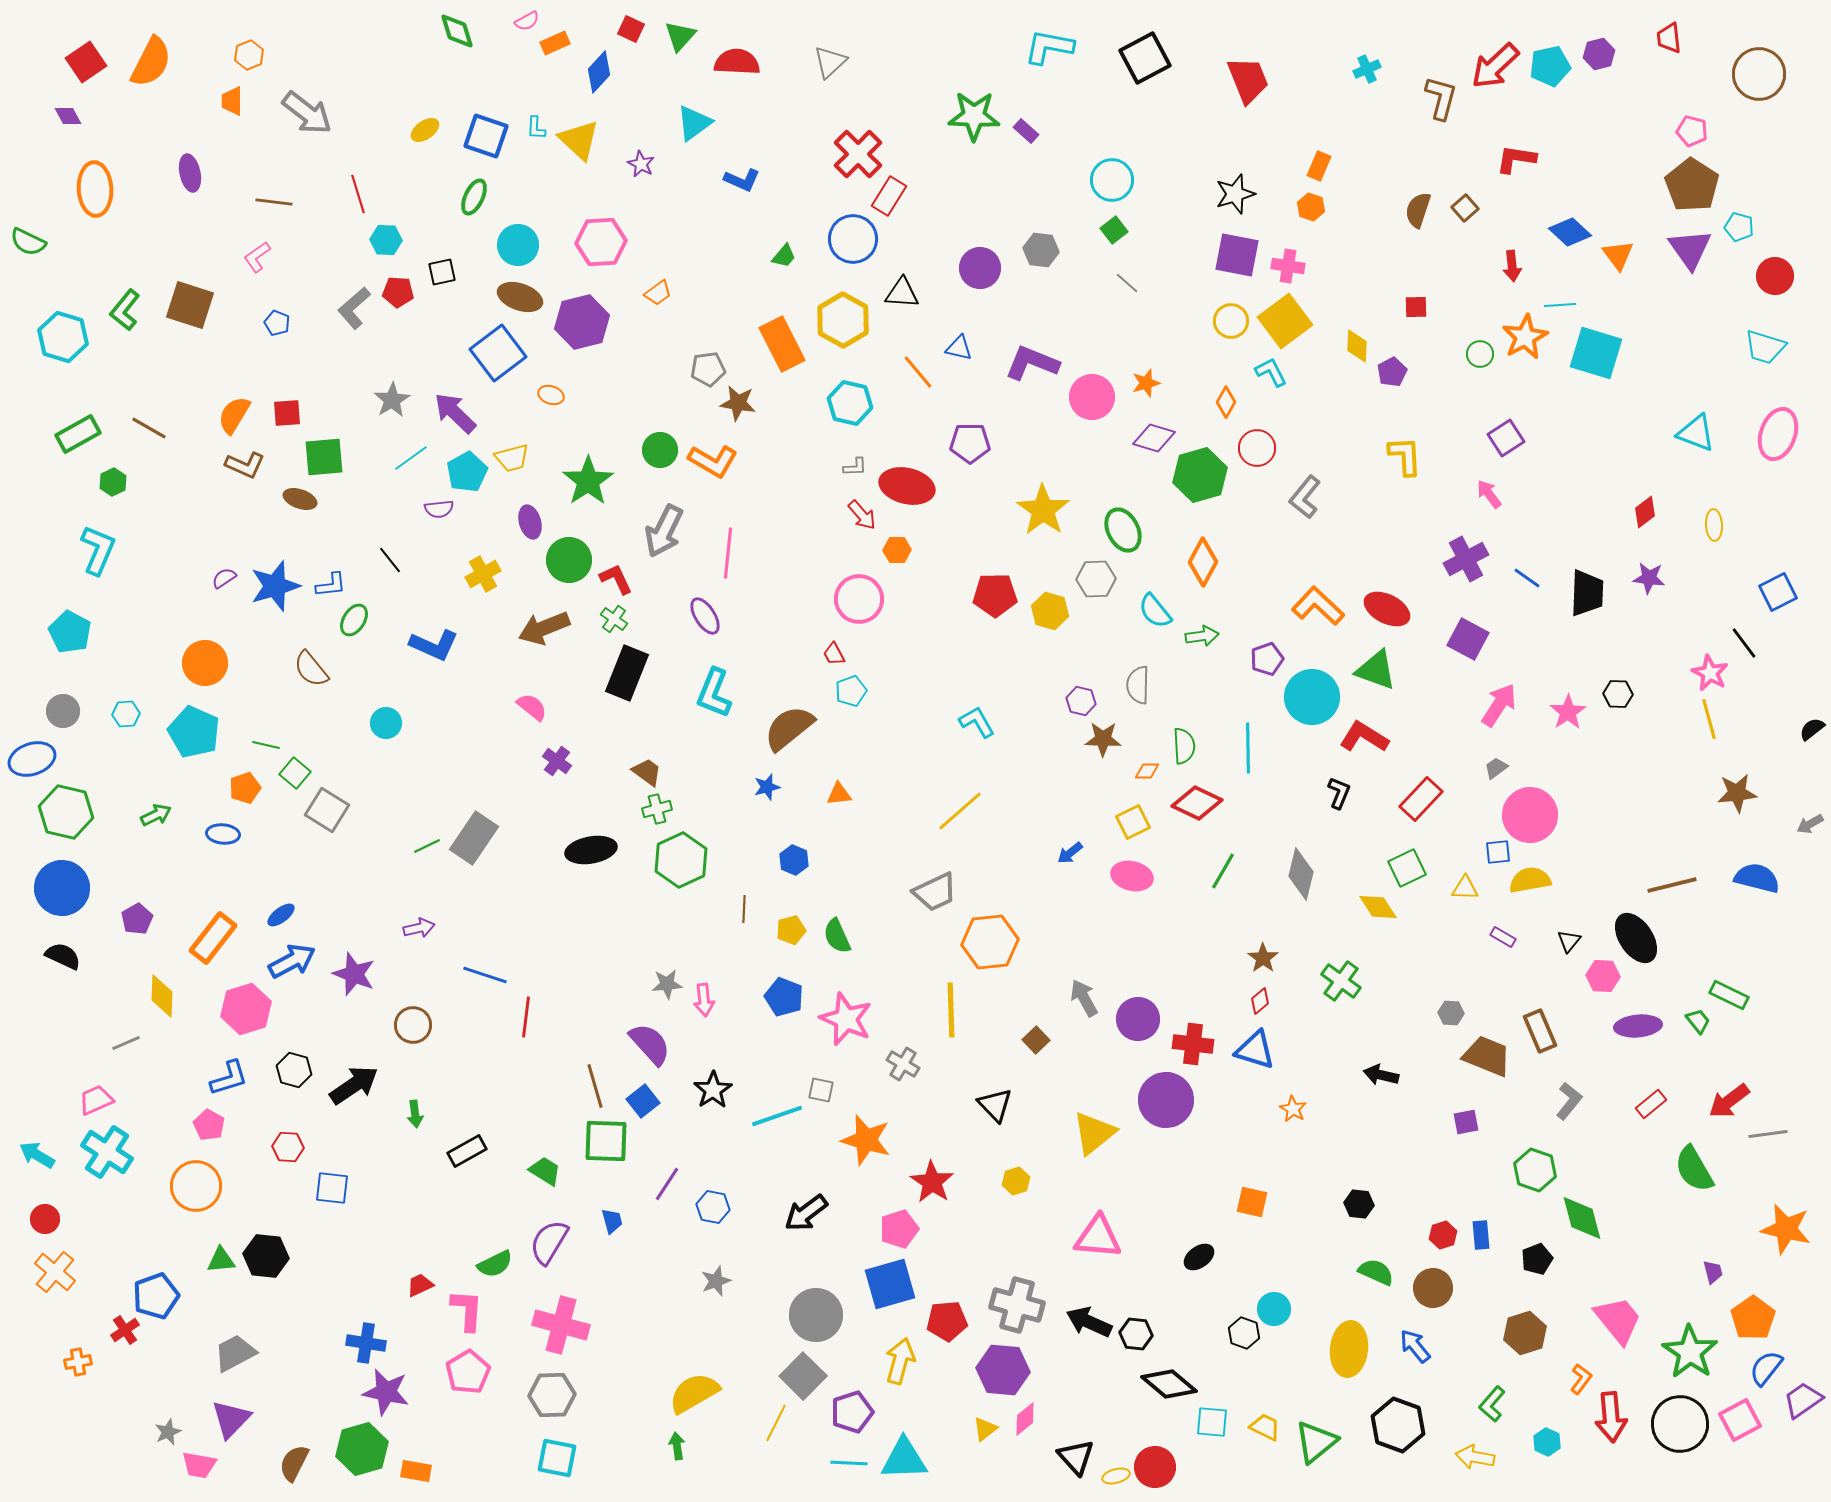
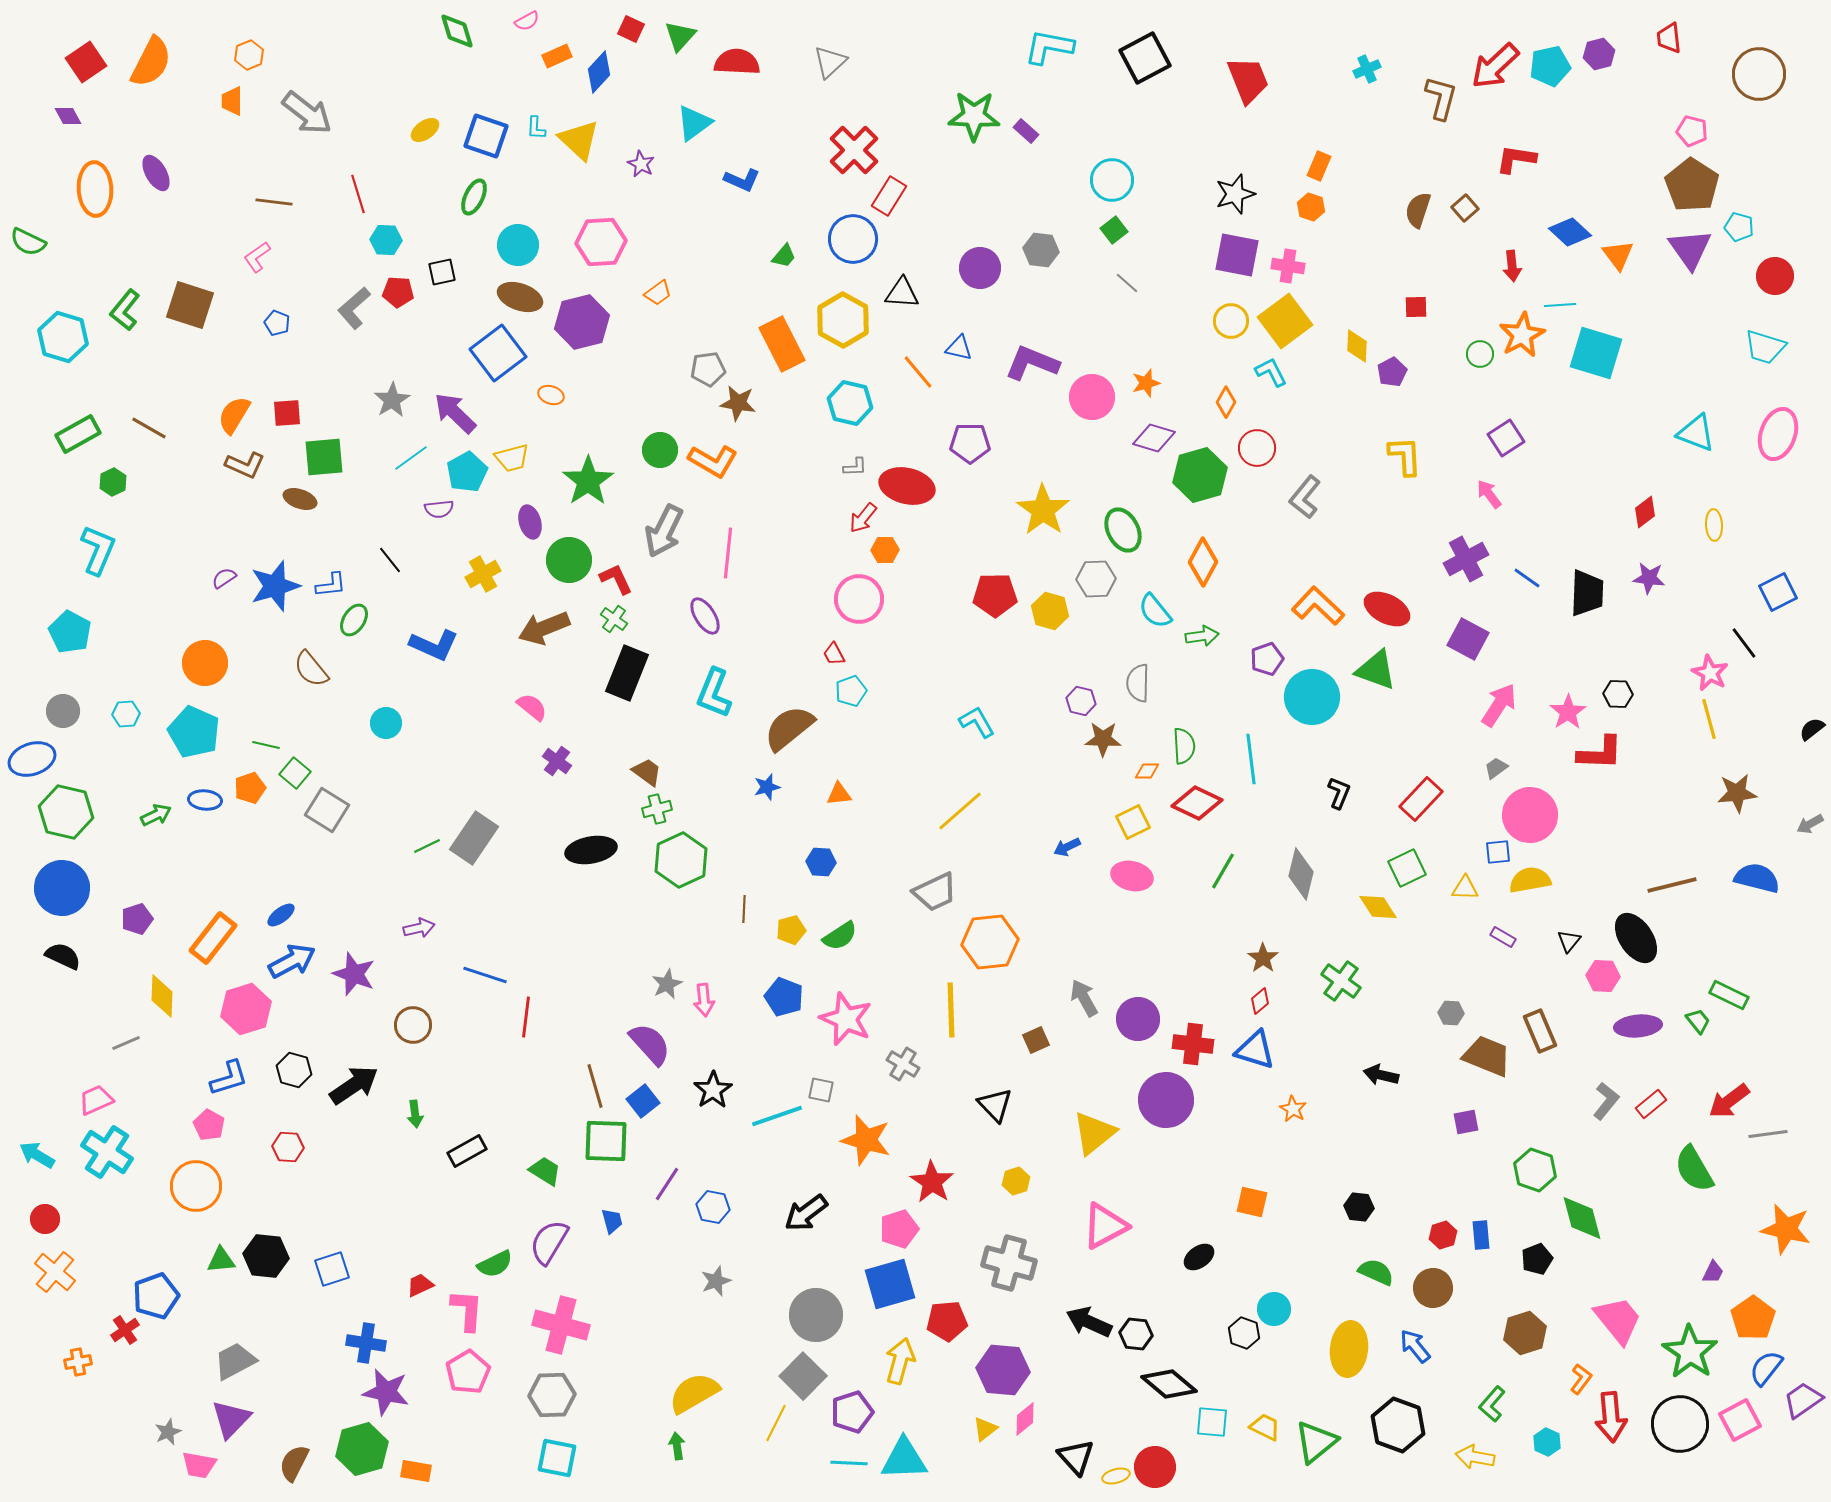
orange rectangle at (555, 43): moved 2 px right, 13 px down
red cross at (858, 154): moved 4 px left, 4 px up
purple ellipse at (190, 173): moved 34 px left; rotated 18 degrees counterclockwise
orange star at (1525, 337): moved 3 px left, 2 px up
red arrow at (862, 515): moved 1 px right, 3 px down; rotated 80 degrees clockwise
orange hexagon at (897, 550): moved 12 px left
gray semicircle at (1138, 685): moved 2 px up
red L-shape at (1364, 737): moved 236 px right, 16 px down; rotated 150 degrees clockwise
cyan line at (1248, 748): moved 3 px right, 11 px down; rotated 6 degrees counterclockwise
orange pentagon at (245, 788): moved 5 px right
blue ellipse at (223, 834): moved 18 px left, 34 px up
blue arrow at (1070, 853): moved 3 px left, 6 px up; rotated 12 degrees clockwise
blue hexagon at (794, 860): moved 27 px right, 2 px down; rotated 20 degrees counterclockwise
purple pentagon at (137, 919): rotated 12 degrees clockwise
green semicircle at (837, 936): moved 3 px right; rotated 99 degrees counterclockwise
gray star at (667, 984): rotated 20 degrees counterclockwise
brown square at (1036, 1040): rotated 20 degrees clockwise
gray L-shape at (1569, 1101): moved 37 px right
blue square at (332, 1188): moved 81 px down; rotated 24 degrees counterclockwise
black hexagon at (1359, 1204): moved 3 px down
pink triangle at (1098, 1237): moved 7 px right, 11 px up; rotated 33 degrees counterclockwise
purple trapezoid at (1713, 1272): rotated 40 degrees clockwise
gray cross at (1017, 1305): moved 8 px left, 42 px up
gray trapezoid at (235, 1353): moved 8 px down
